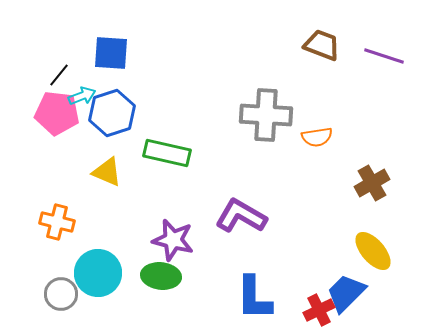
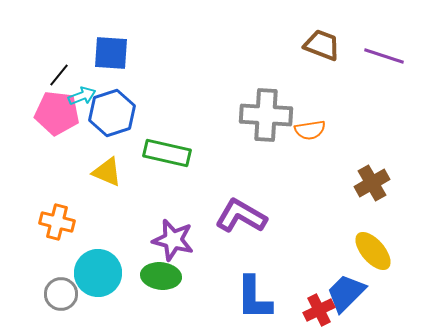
orange semicircle: moved 7 px left, 7 px up
